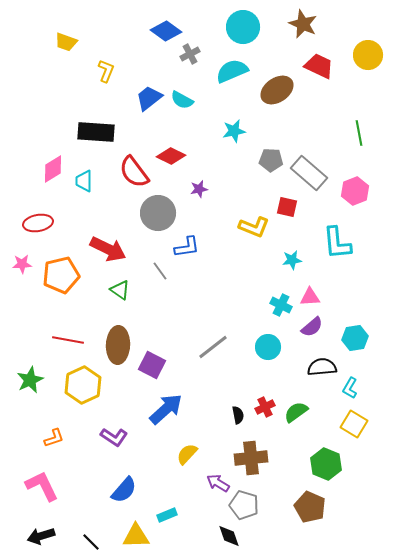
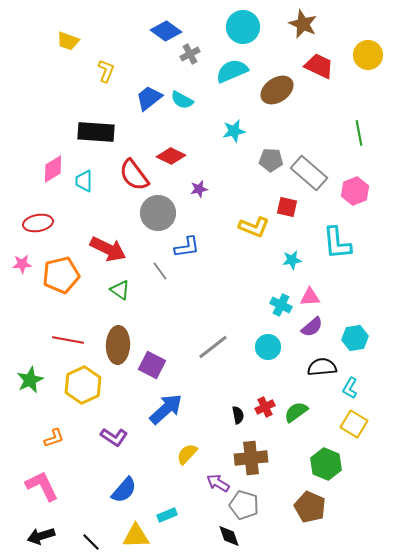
yellow trapezoid at (66, 42): moved 2 px right, 1 px up
red semicircle at (134, 172): moved 3 px down
